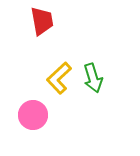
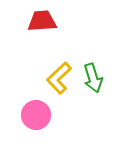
red trapezoid: rotated 84 degrees counterclockwise
pink circle: moved 3 px right
